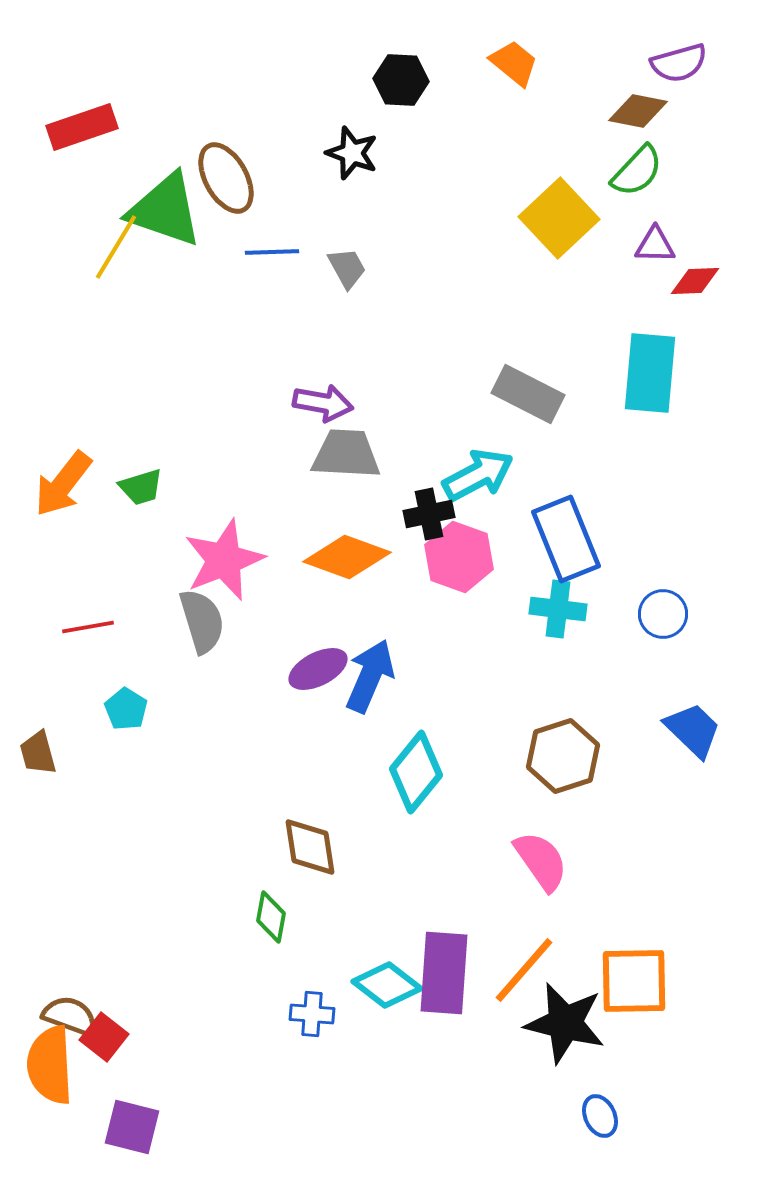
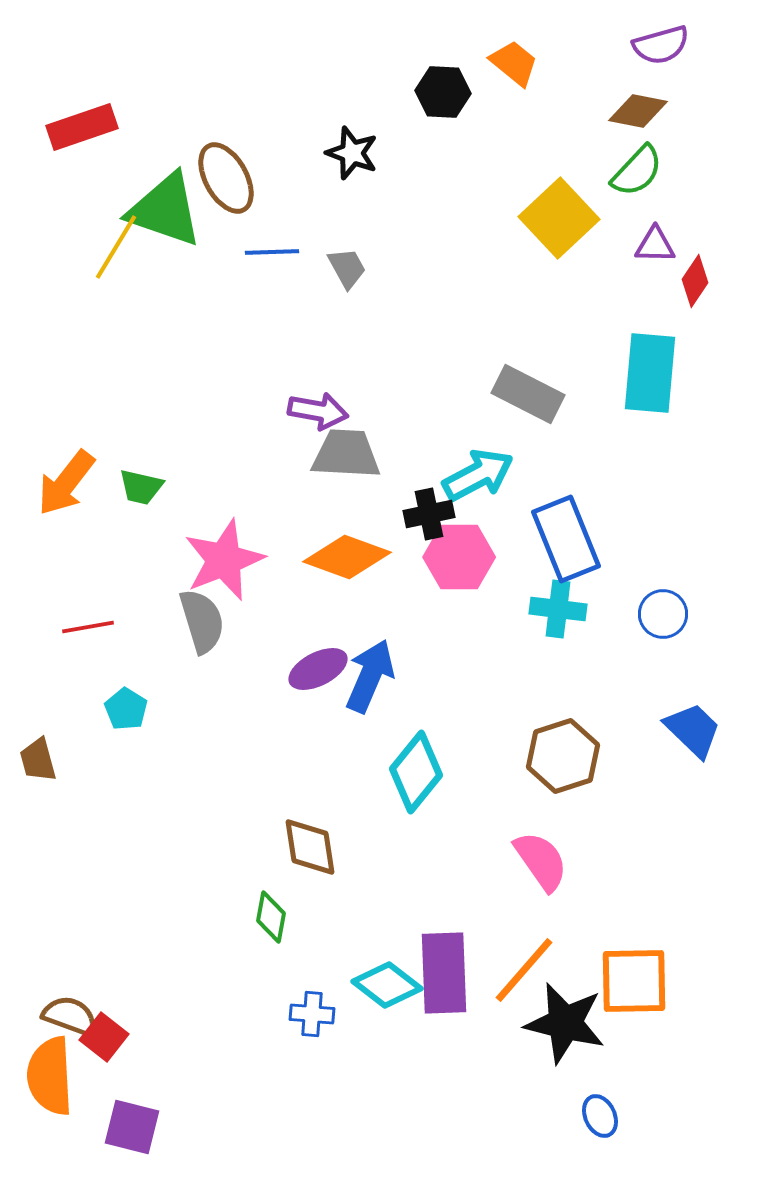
purple semicircle at (679, 63): moved 18 px left, 18 px up
black hexagon at (401, 80): moved 42 px right, 12 px down
red diamond at (695, 281): rotated 54 degrees counterclockwise
purple arrow at (323, 403): moved 5 px left, 8 px down
orange arrow at (63, 484): moved 3 px right, 1 px up
green trapezoid at (141, 487): rotated 30 degrees clockwise
pink hexagon at (459, 557): rotated 20 degrees counterclockwise
brown trapezoid at (38, 753): moved 7 px down
purple rectangle at (444, 973): rotated 6 degrees counterclockwise
orange semicircle at (50, 1065): moved 11 px down
